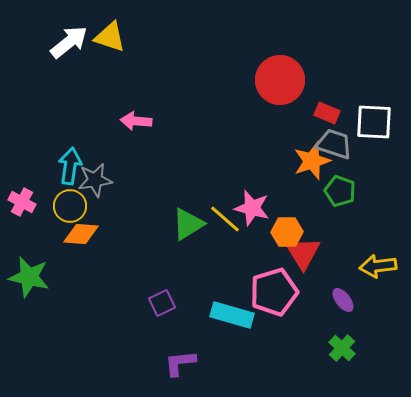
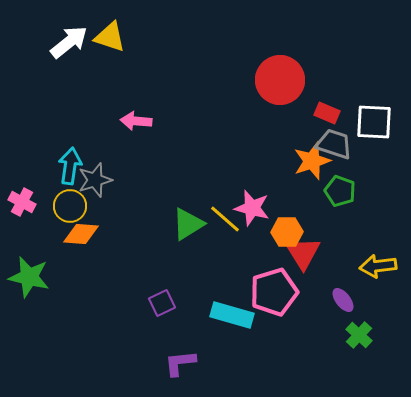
gray star: rotated 8 degrees counterclockwise
green cross: moved 17 px right, 13 px up
